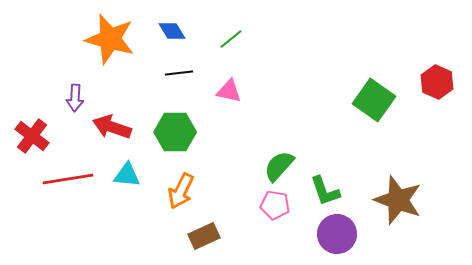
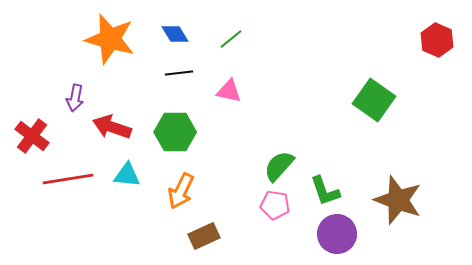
blue diamond: moved 3 px right, 3 px down
red hexagon: moved 42 px up
purple arrow: rotated 8 degrees clockwise
